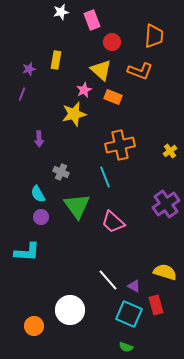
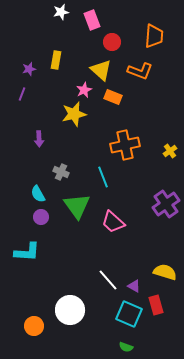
orange cross: moved 5 px right
cyan line: moved 2 px left
